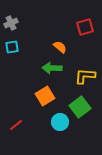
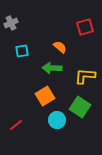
cyan square: moved 10 px right, 4 px down
green square: rotated 20 degrees counterclockwise
cyan circle: moved 3 px left, 2 px up
